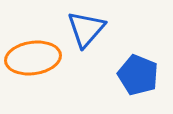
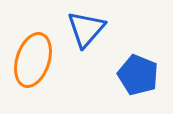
orange ellipse: moved 2 px down; rotated 64 degrees counterclockwise
